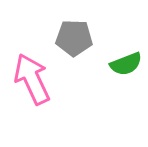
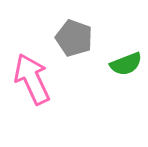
gray pentagon: rotated 18 degrees clockwise
